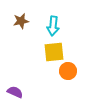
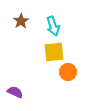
brown star: rotated 21 degrees counterclockwise
cyan arrow: rotated 24 degrees counterclockwise
orange circle: moved 1 px down
